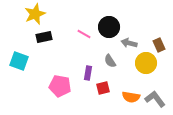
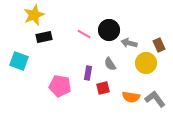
yellow star: moved 1 px left, 1 px down
black circle: moved 3 px down
gray semicircle: moved 3 px down
